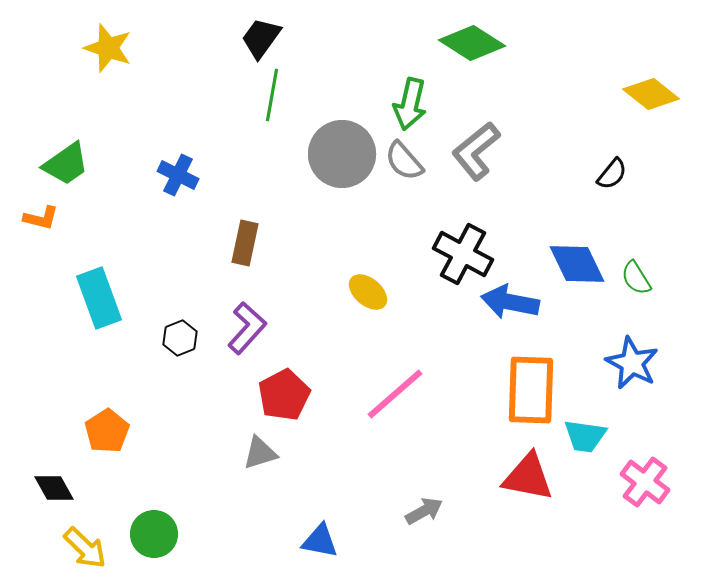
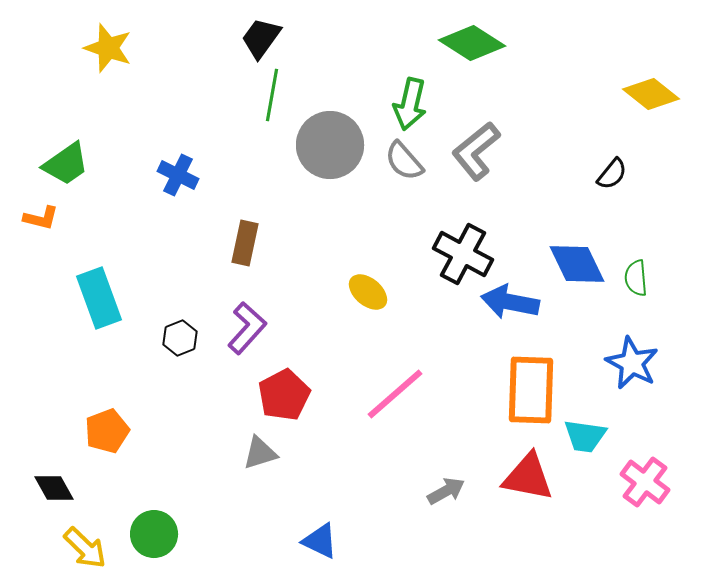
gray circle: moved 12 px left, 9 px up
green semicircle: rotated 27 degrees clockwise
orange pentagon: rotated 12 degrees clockwise
gray arrow: moved 22 px right, 20 px up
blue triangle: rotated 15 degrees clockwise
